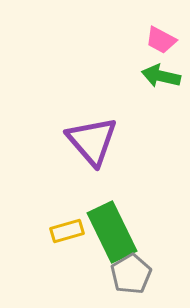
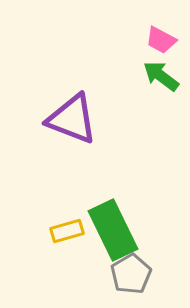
green arrow: rotated 24 degrees clockwise
purple triangle: moved 20 px left, 22 px up; rotated 28 degrees counterclockwise
green rectangle: moved 1 px right, 2 px up
